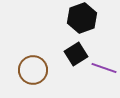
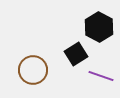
black hexagon: moved 17 px right, 9 px down; rotated 12 degrees counterclockwise
purple line: moved 3 px left, 8 px down
